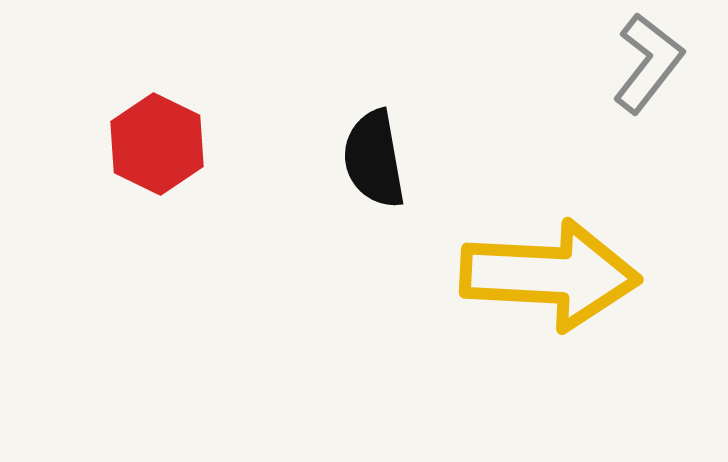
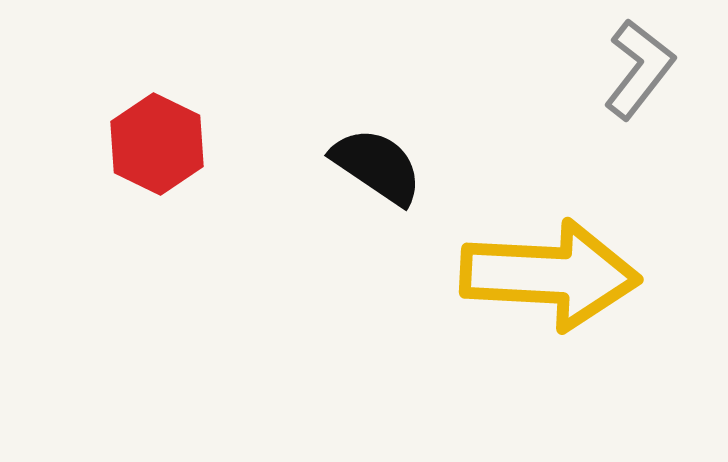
gray L-shape: moved 9 px left, 6 px down
black semicircle: moved 3 px right, 7 px down; rotated 134 degrees clockwise
